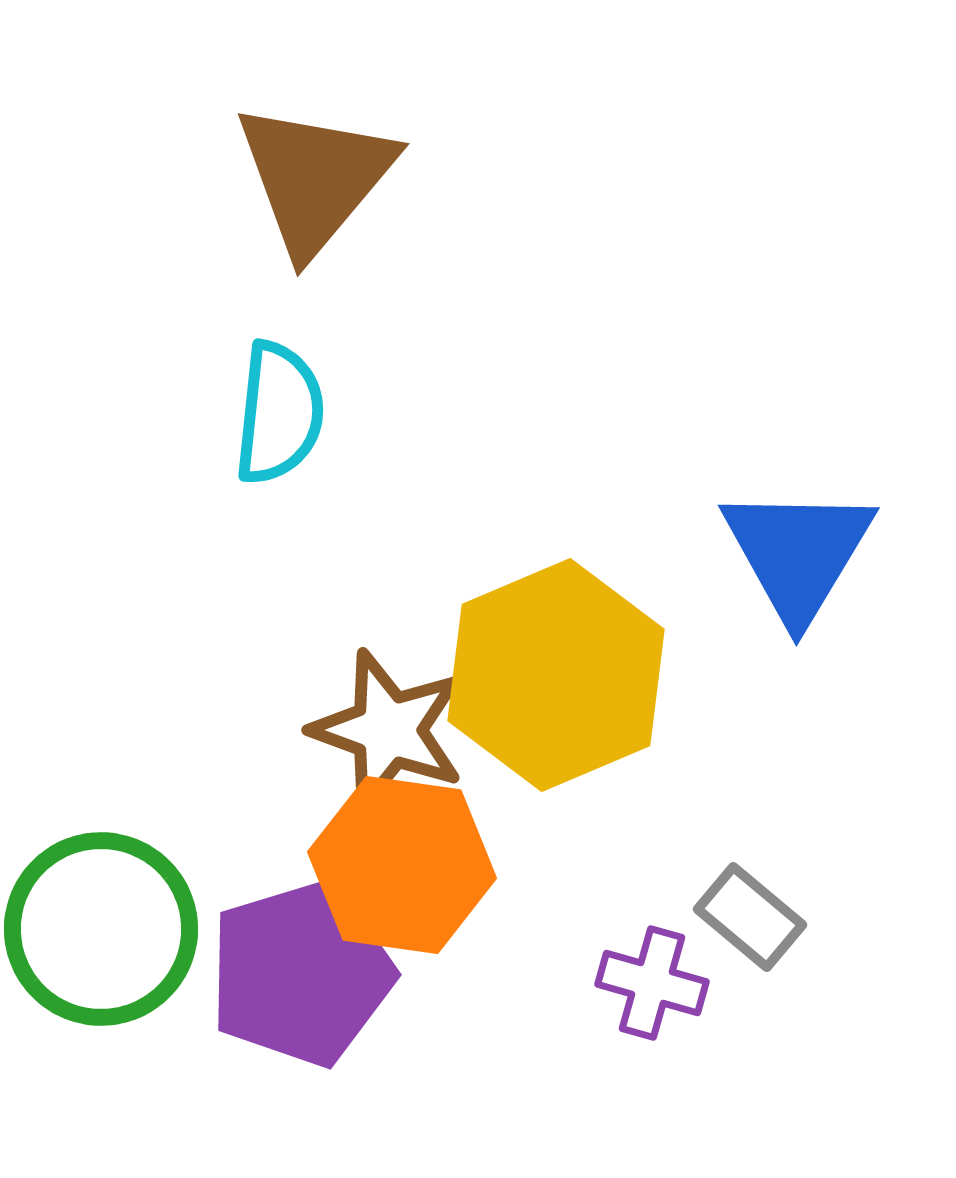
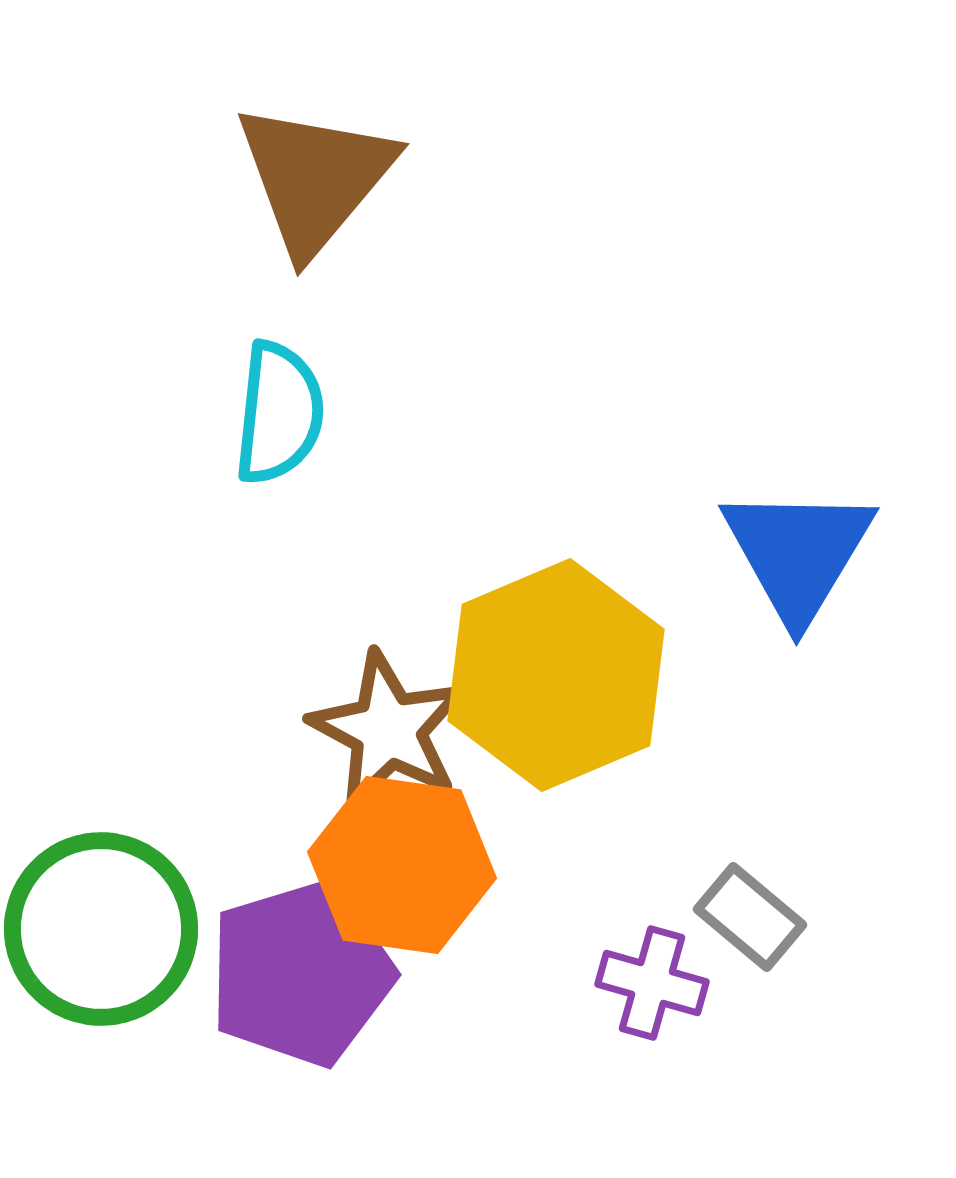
brown star: rotated 8 degrees clockwise
